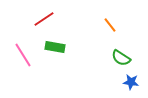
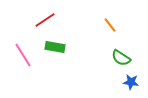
red line: moved 1 px right, 1 px down
